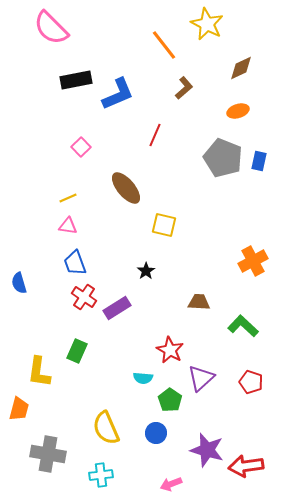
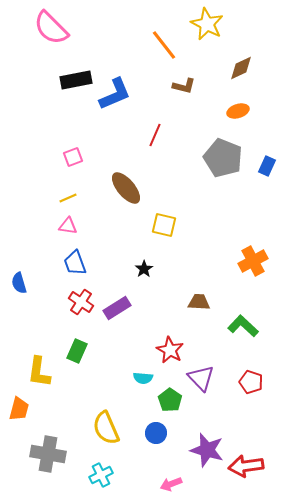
brown L-shape: moved 2 px up; rotated 55 degrees clockwise
blue L-shape: moved 3 px left
pink square: moved 8 px left, 10 px down; rotated 24 degrees clockwise
blue rectangle: moved 8 px right, 5 px down; rotated 12 degrees clockwise
black star: moved 2 px left, 2 px up
red cross: moved 3 px left, 5 px down
purple triangle: rotated 32 degrees counterclockwise
cyan cross: rotated 20 degrees counterclockwise
